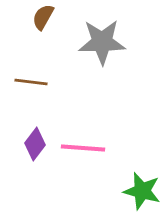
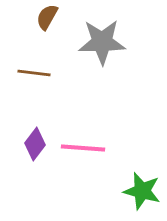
brown semicircle: moved 4 px right
brown line: moved 3 px right, 9 px up
